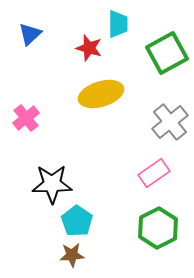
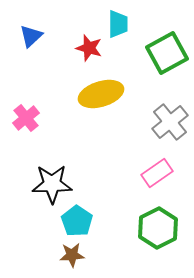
blue triangle: moved 1 px right, 2 px down
pink rectangle: moved 3 px right
